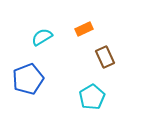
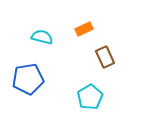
cyan semicircle: rotated 45 degrees clockwise
blue pentagon: rotated 12 degrees clockwise
cyan pentagon: moved 2 px left
